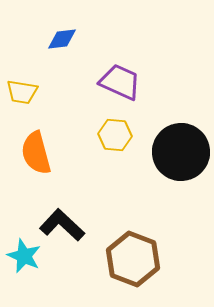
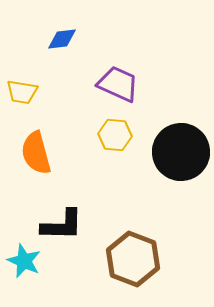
purple trapezoid: moved 2 px left, 2 px down
black L-shape: rotated 138 degrees clockwise
cyan star: moved 5 px down
